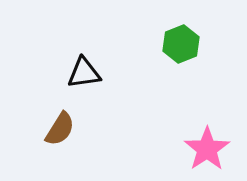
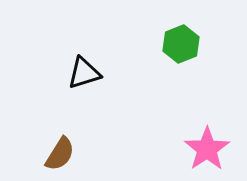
black triangle: rotated 9 degrees counterclockwise
brown semicircle: moved 25 px down
